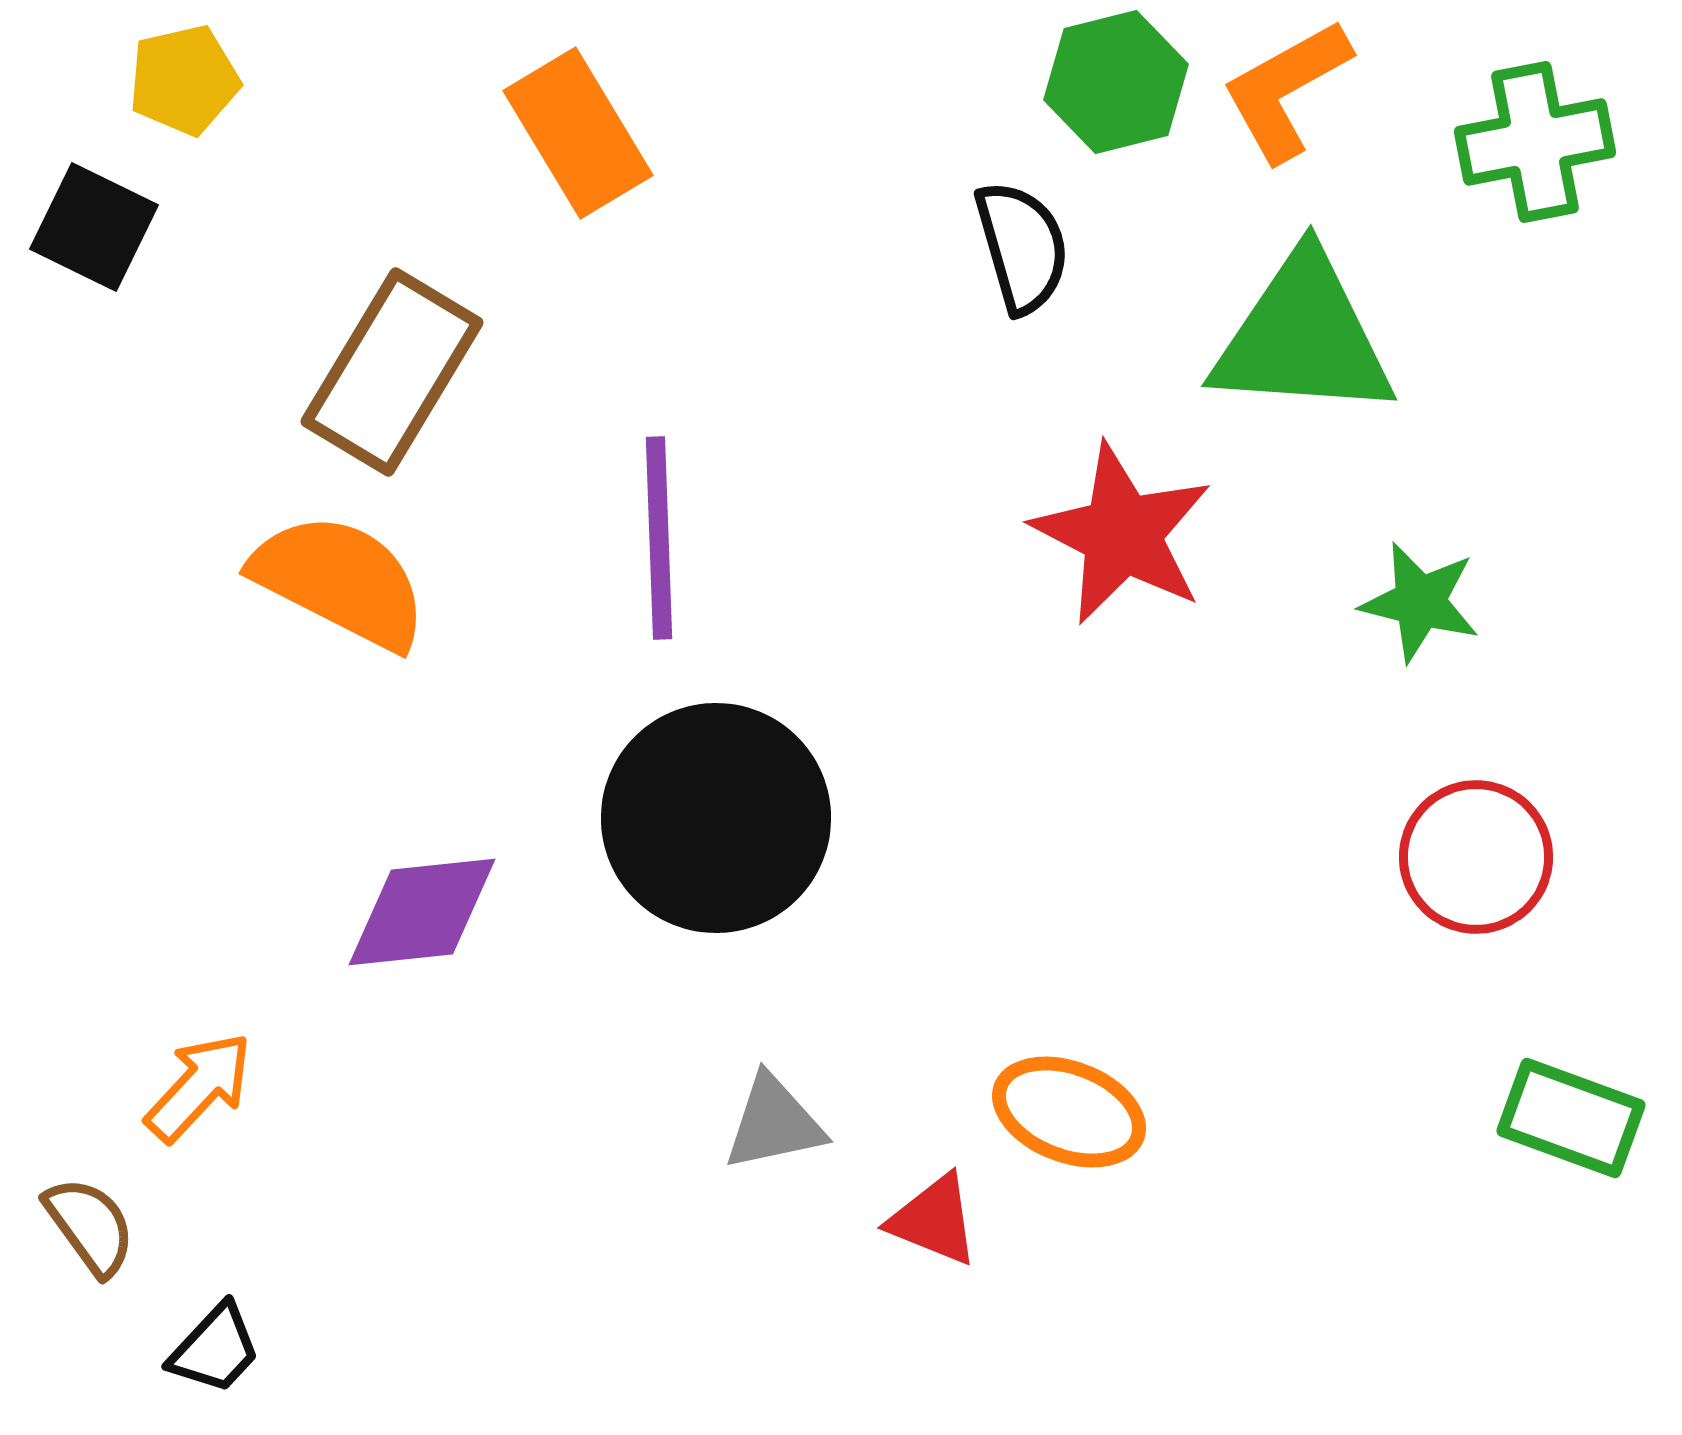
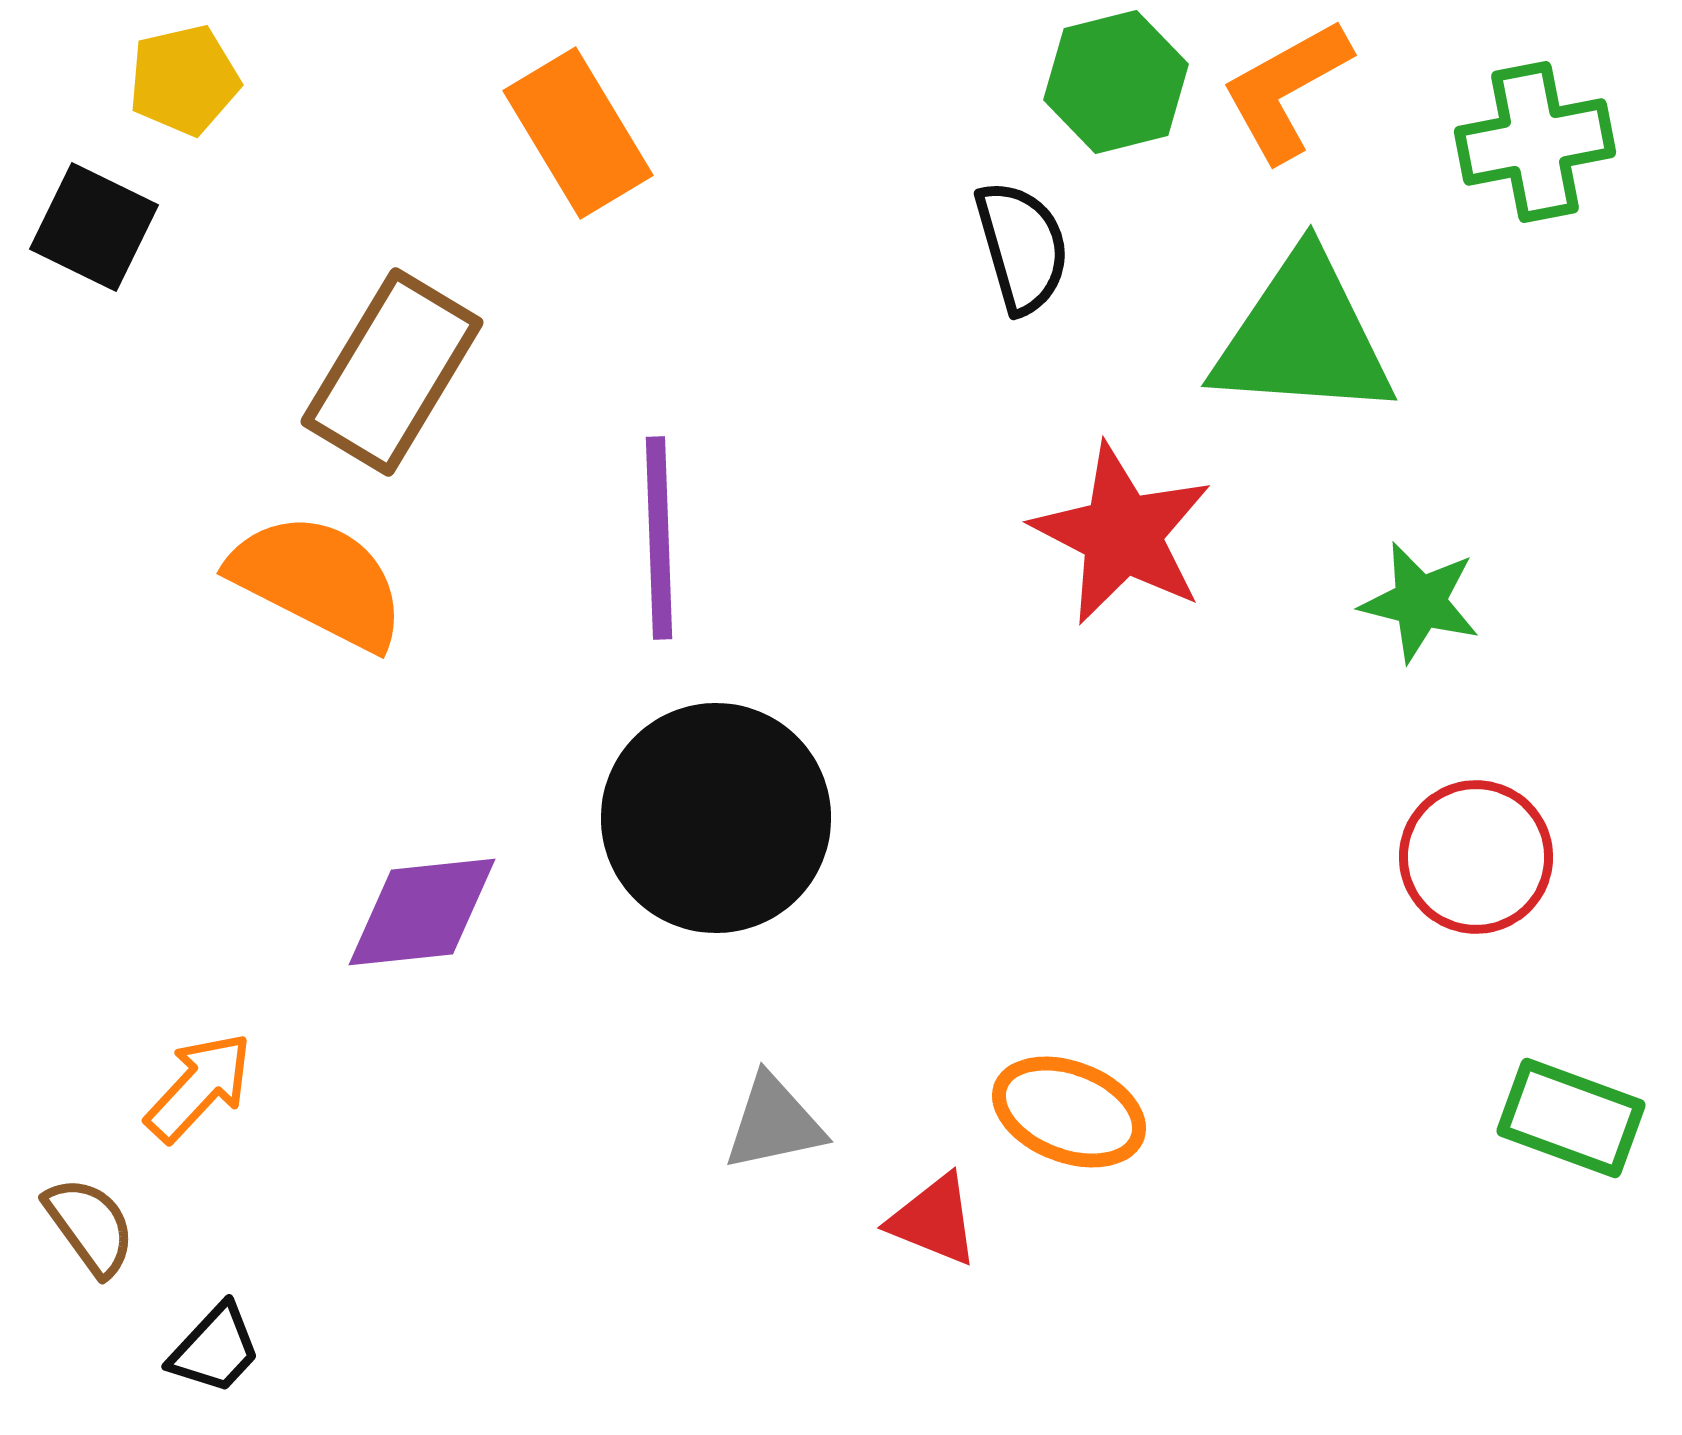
orange semicircle: moved 22 px left
